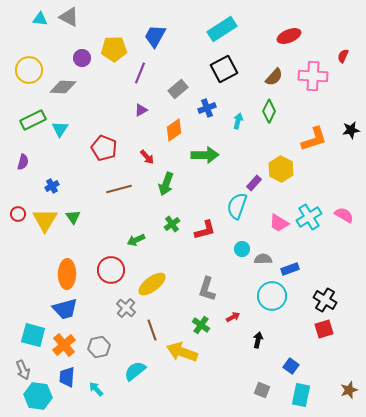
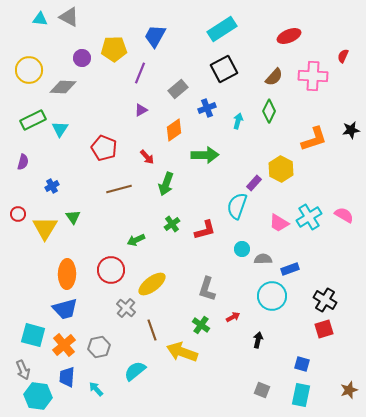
yellow triangle at (45, 220): moved 8 px down
blue square at (291, 366): moved 11 px right, 2 px up; rotated 21 degrees counterclockwise
